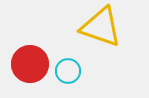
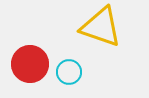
cyan circle: moved 1 px right, 1 px down
